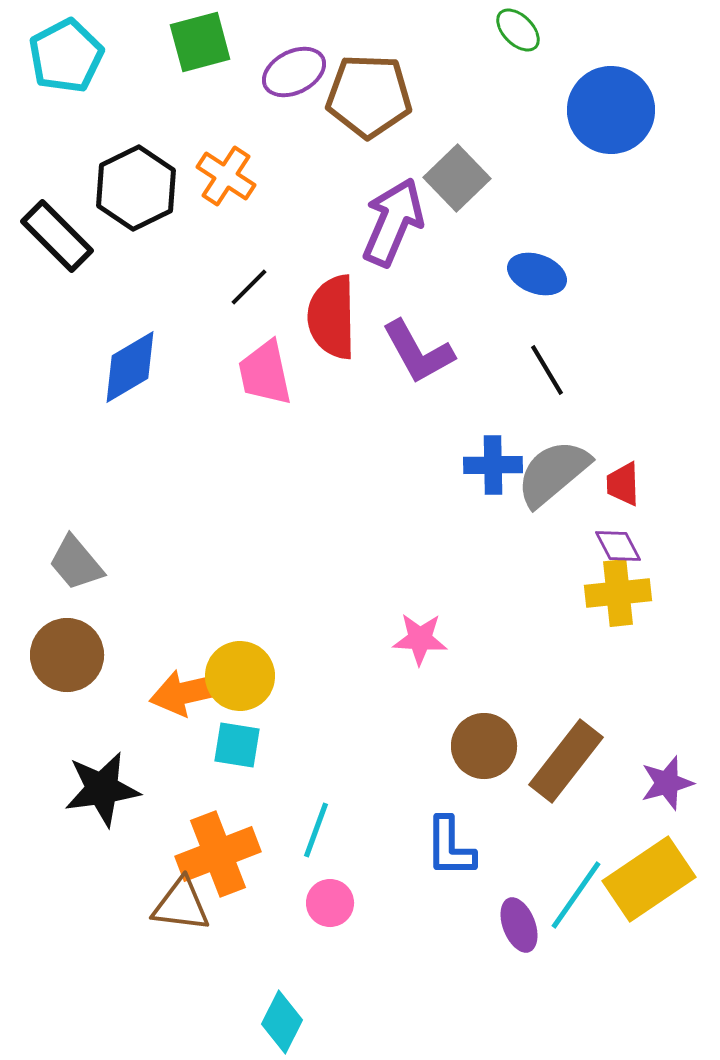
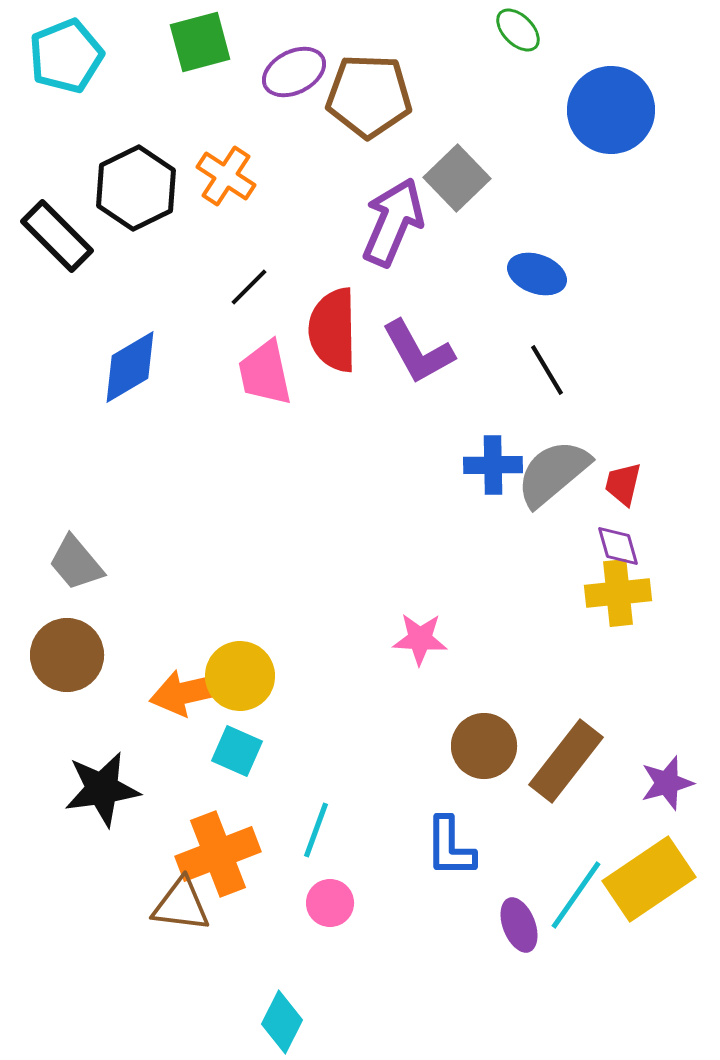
cyan pentagon at (66, 56): rotated 6 degrees clockwise
red semicircle at (332, 317): moved 1 px right, 13 px down
red trapezoid at (623, 484): rotated 15 degrees clockwise
purple diamond at (618, 546): rotated 12 degrees clockwise
cyan square at (237, 745): moved 6 px down; rotated 15 degrees clockwise
